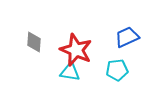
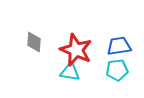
blue trapezoid: moved 8 px left, 9 px down; rotated 15 degrees clockwise
